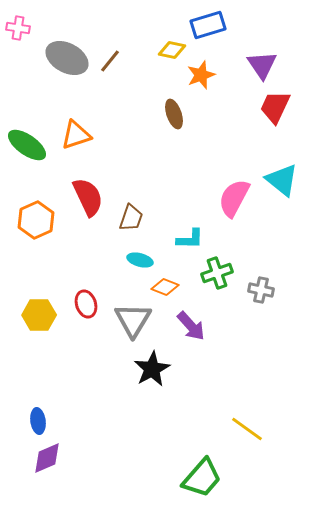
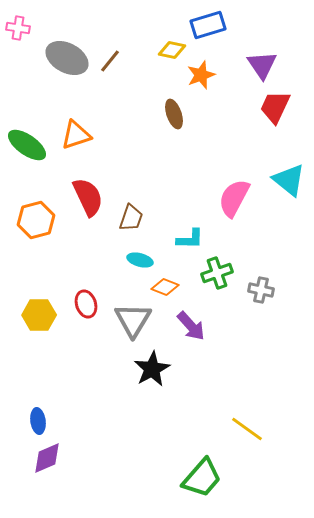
cyan triangle: moved 7 px right
orange hexagon: rotated 9 degrees clockwise
